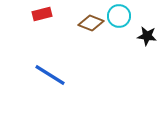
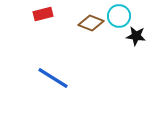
red rectangle: moved 1 px right
black star: moved 11 px left
blue line: moved 3 px right, 3 px down
